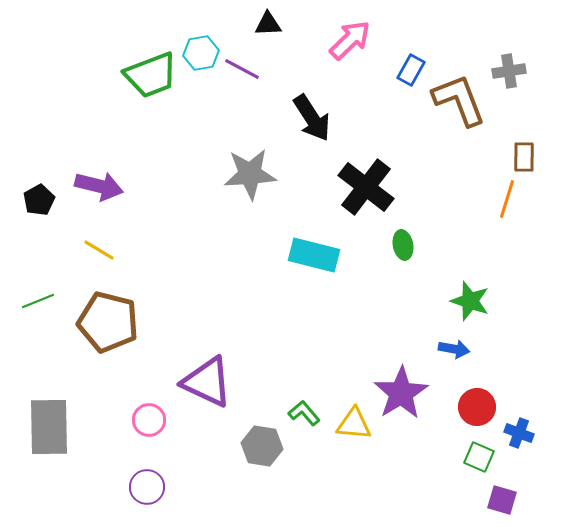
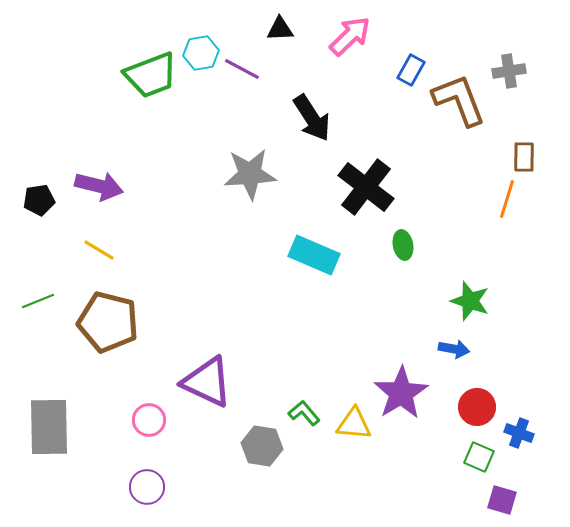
black triangle: moved 12 px right, 5 px down
pink arrow: moved 4 px up
black pentagon: rotated 20 degrees clockwise
cyan rectangle: rotated 9 degrees clockwise
